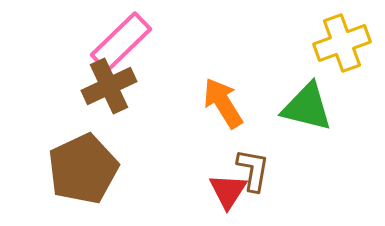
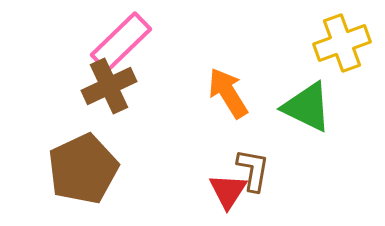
orange arrow: moved 5 px right, 10 px up
green triangle: rotated 12 degrees clockwise
